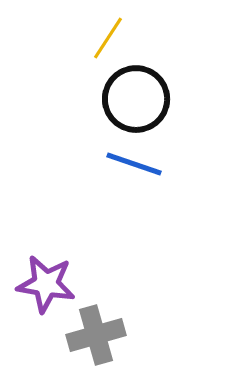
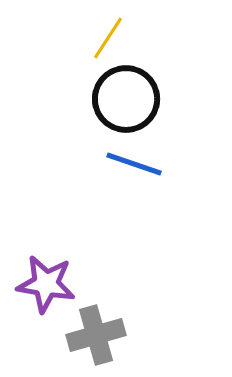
black circle: moved 10 px left
